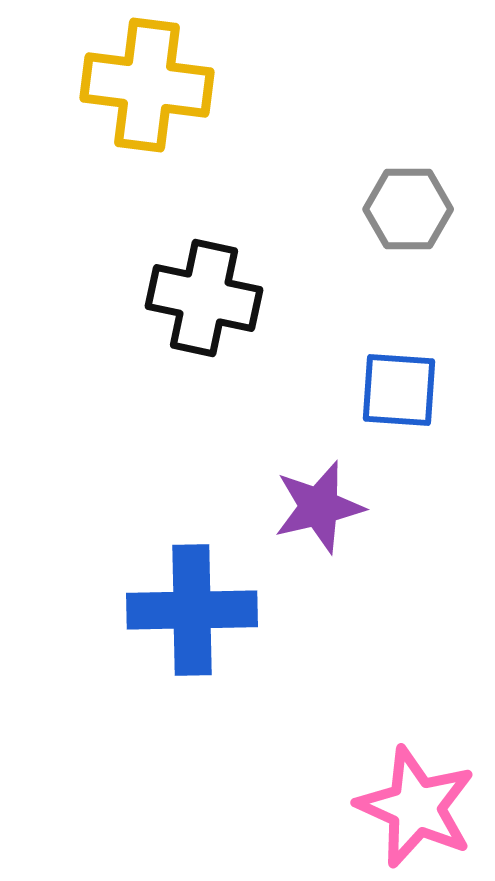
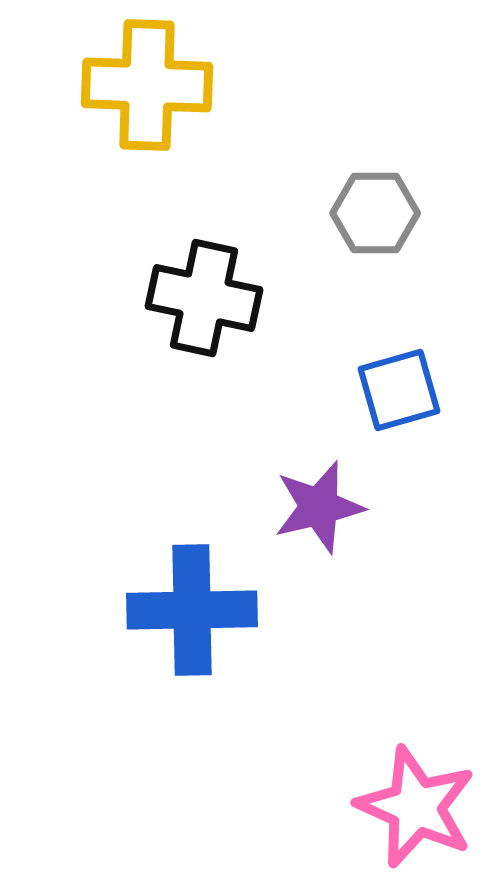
yellow cross: rotated 5 degrees counterclockwise
gray hexagon: moved 33 px left, 4 px down
blue square: rotated 20 degrees counterclockwise
